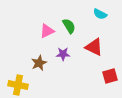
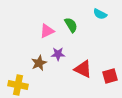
green semicircle: moved 2 px right, 1 px up
red triangle: moved 11 px left, 22 px down
purple star: moved 5 px left
